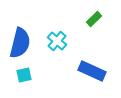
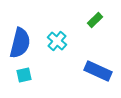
green rectangle: moved 1 px right, 1 px down
blue rectangle: moved 6 px right
